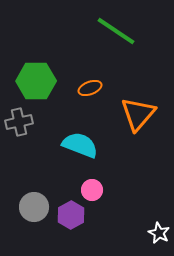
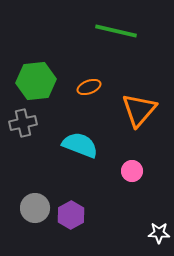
green line: rotated 21 degrees counterclockwise
green hexagon: rotated 6 degrees counterclockwise
orange ellipse: moved 1 px left, 1 px up
orange triangle: moved 1 px right, 4 px up
gray cross: moved 4 px right, 1 px down
pink circle: moved 40 px right, 19 px up
gray circle: moved 1 px right, 1 px down
white star: rotated 25 degrees counterclockwise
